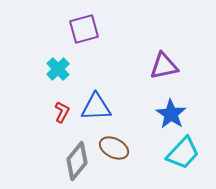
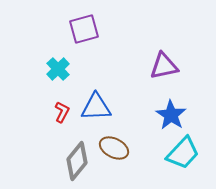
blue star: moved 1 px down
